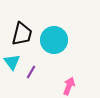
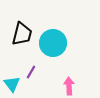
cyan circle: moved 1 px left, 3 px down
cyan triangle: moved 22 px down
pink arrow: rotated 24 degrees counterclockwise
